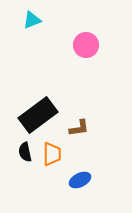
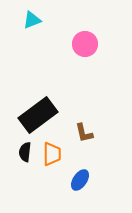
pink circle: moved 1 px left, 1 px up
brown L-shape: moved 5 px right, 5 px down; rotated 85 degrees clockwise
black semicircle: rotated 18 degrees clockwise
blue ellipse: rotated 30 degrees counterclockwise
